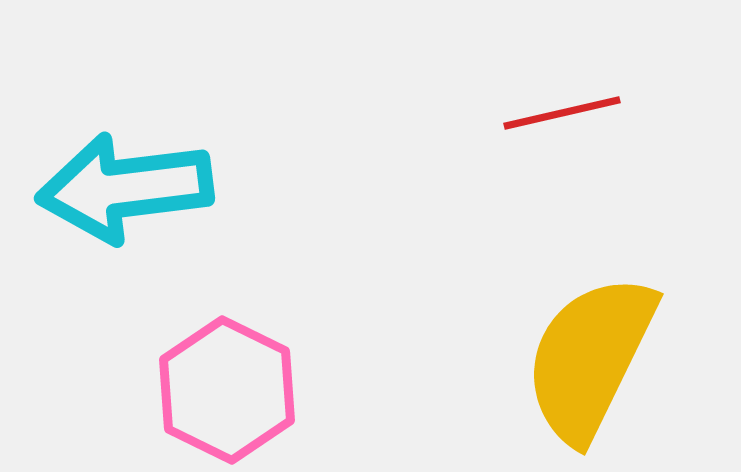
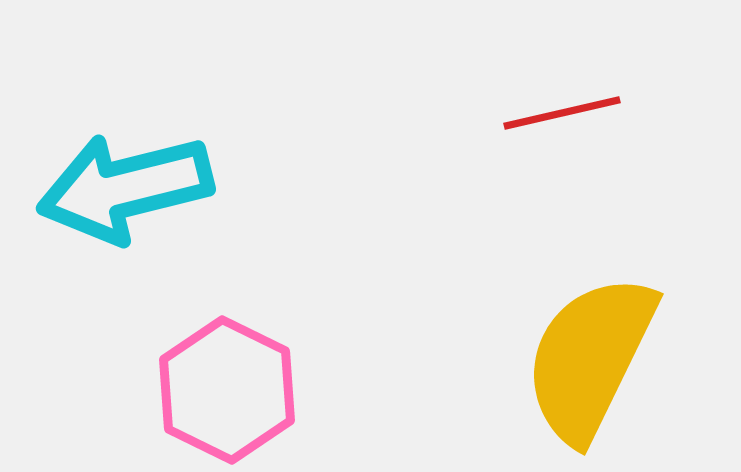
cyan arrow: rotated 7 degrees counterclockwise
